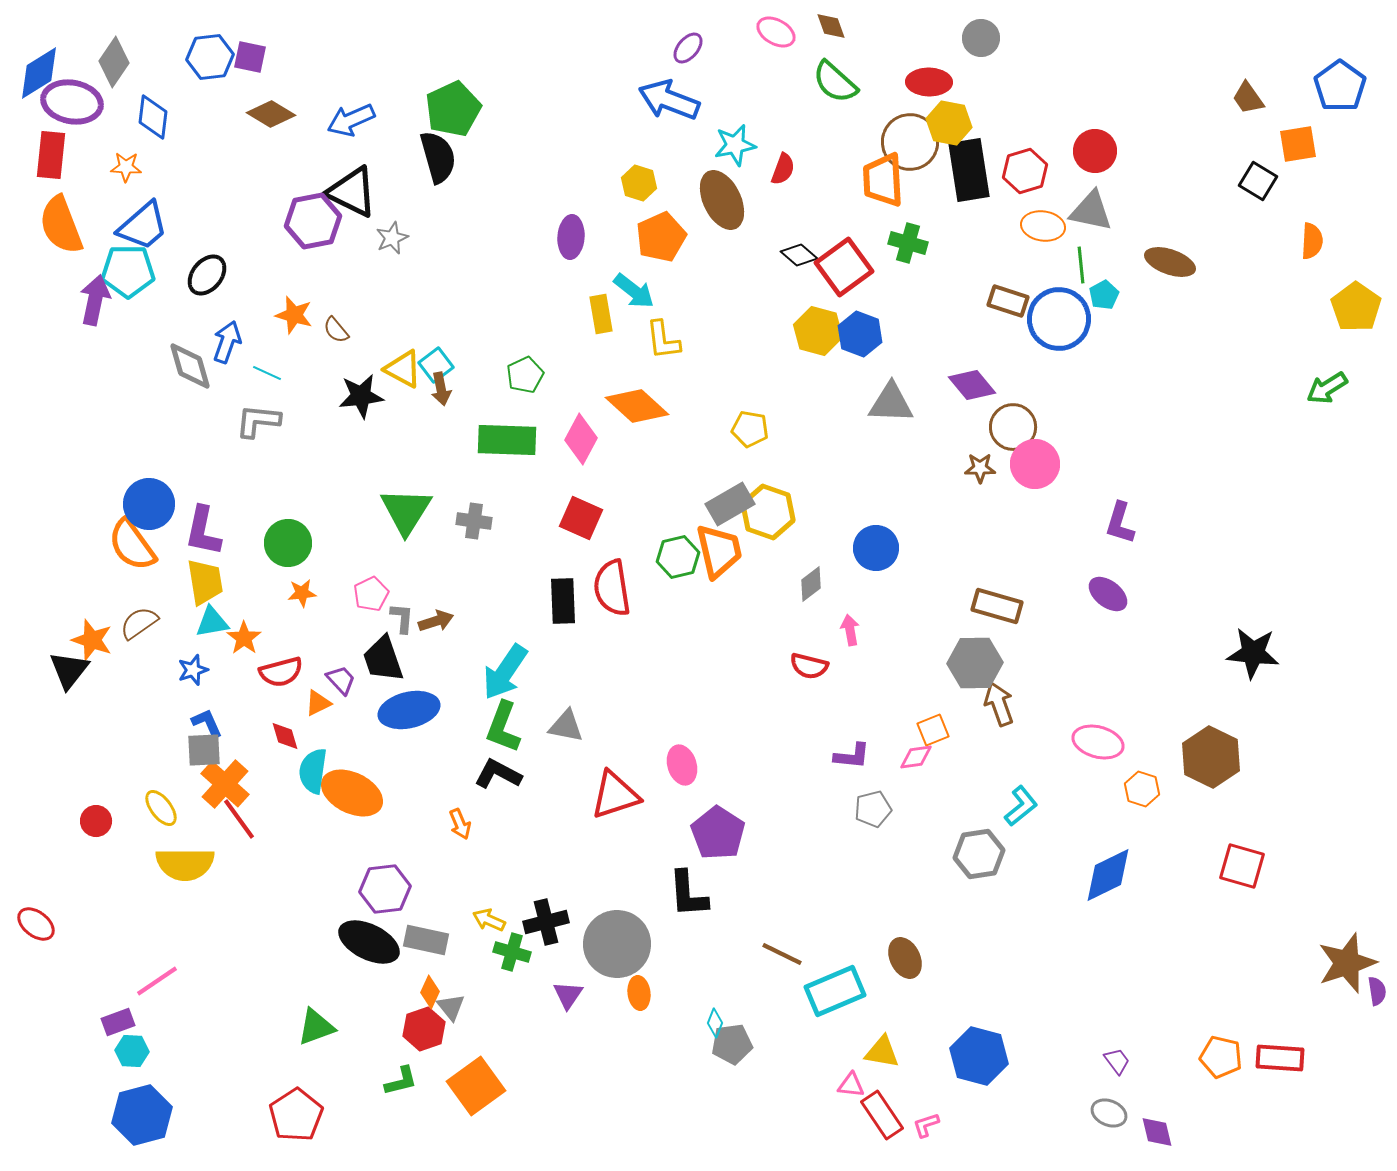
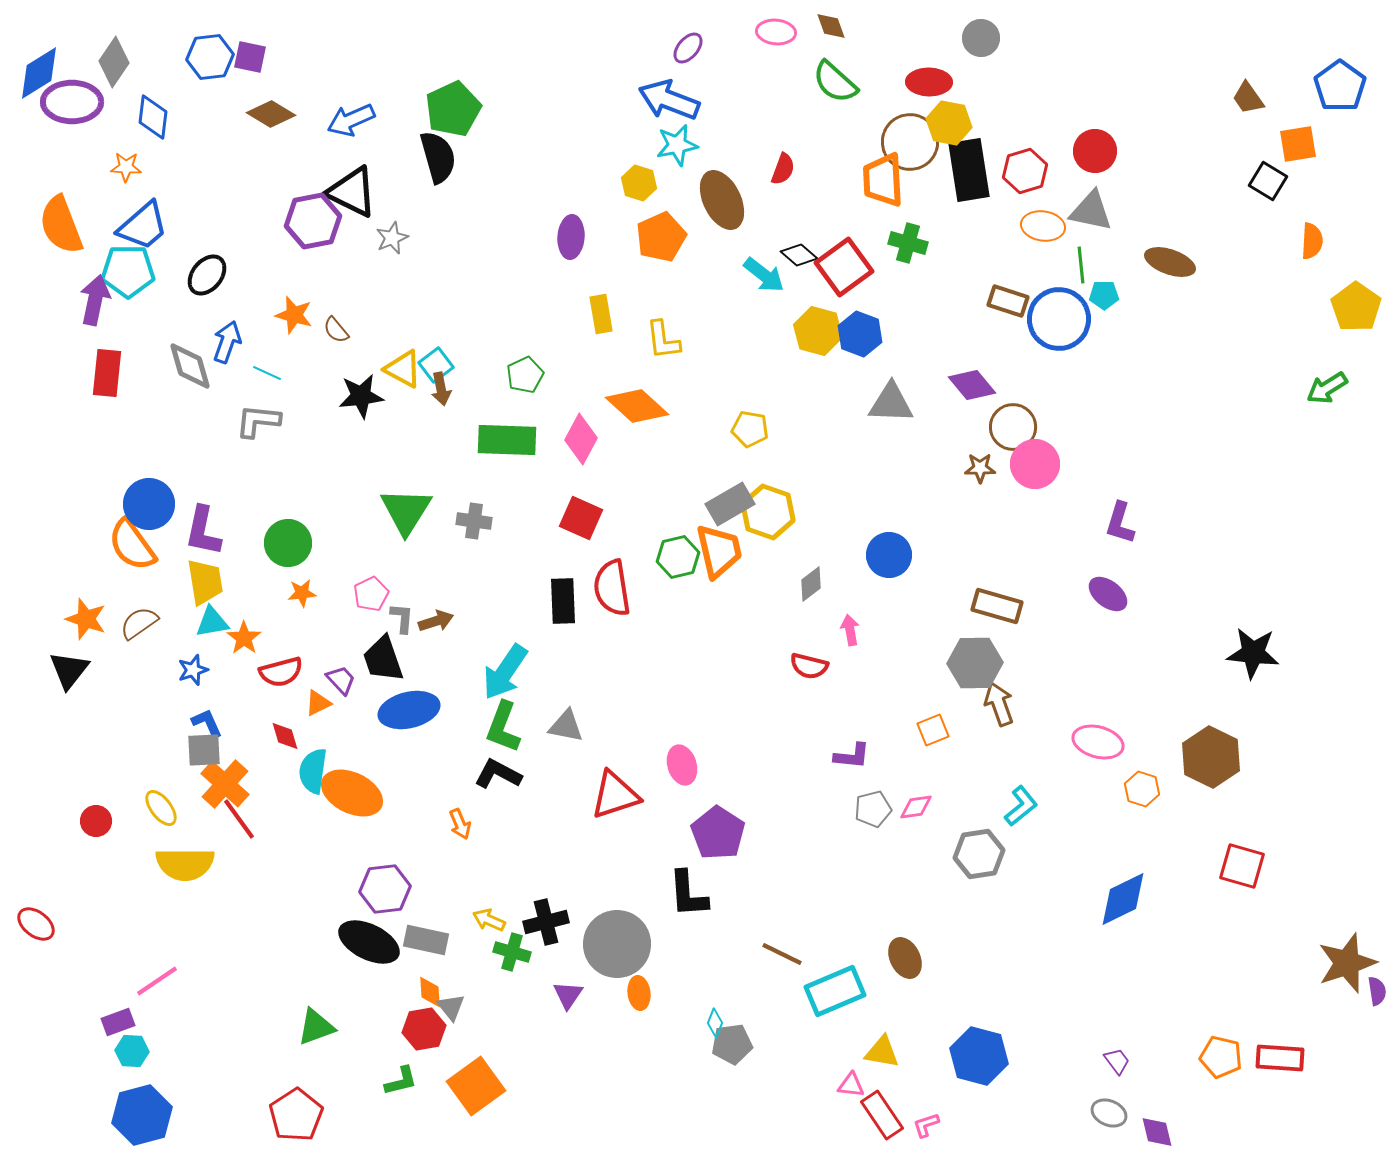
pink ellipse at (776, 32): rotated 24 degrees counterclockwise
purple ellipse at (72, 102): rotated 10 degrees counterclockwise
cyan star at (735, 145): moved 58 px left
red rectangle at (51, 155): moved 56 px right, 218 px down
black square at (1258, 181): moved 10 px right
cyan arrow at (634, 291): moved 130 px right, 16 px up
cyan pentagon at (1104, 295): rotated 28 degrees clockwise
blue circle at (876, 548): moved 13 px right, 7 px down
orange star at (92, 640): moved 6 px left, 21 px up
pink diamond at (916, 757): moved 50 px down
blue diamond at (1108, 875): moved 15 px right, 24 px down
orange diamond at (430, 992): rotated 28 degrees counterclockwise
red hexagon at (424, 1029): rotated 9 degrees clockwise
